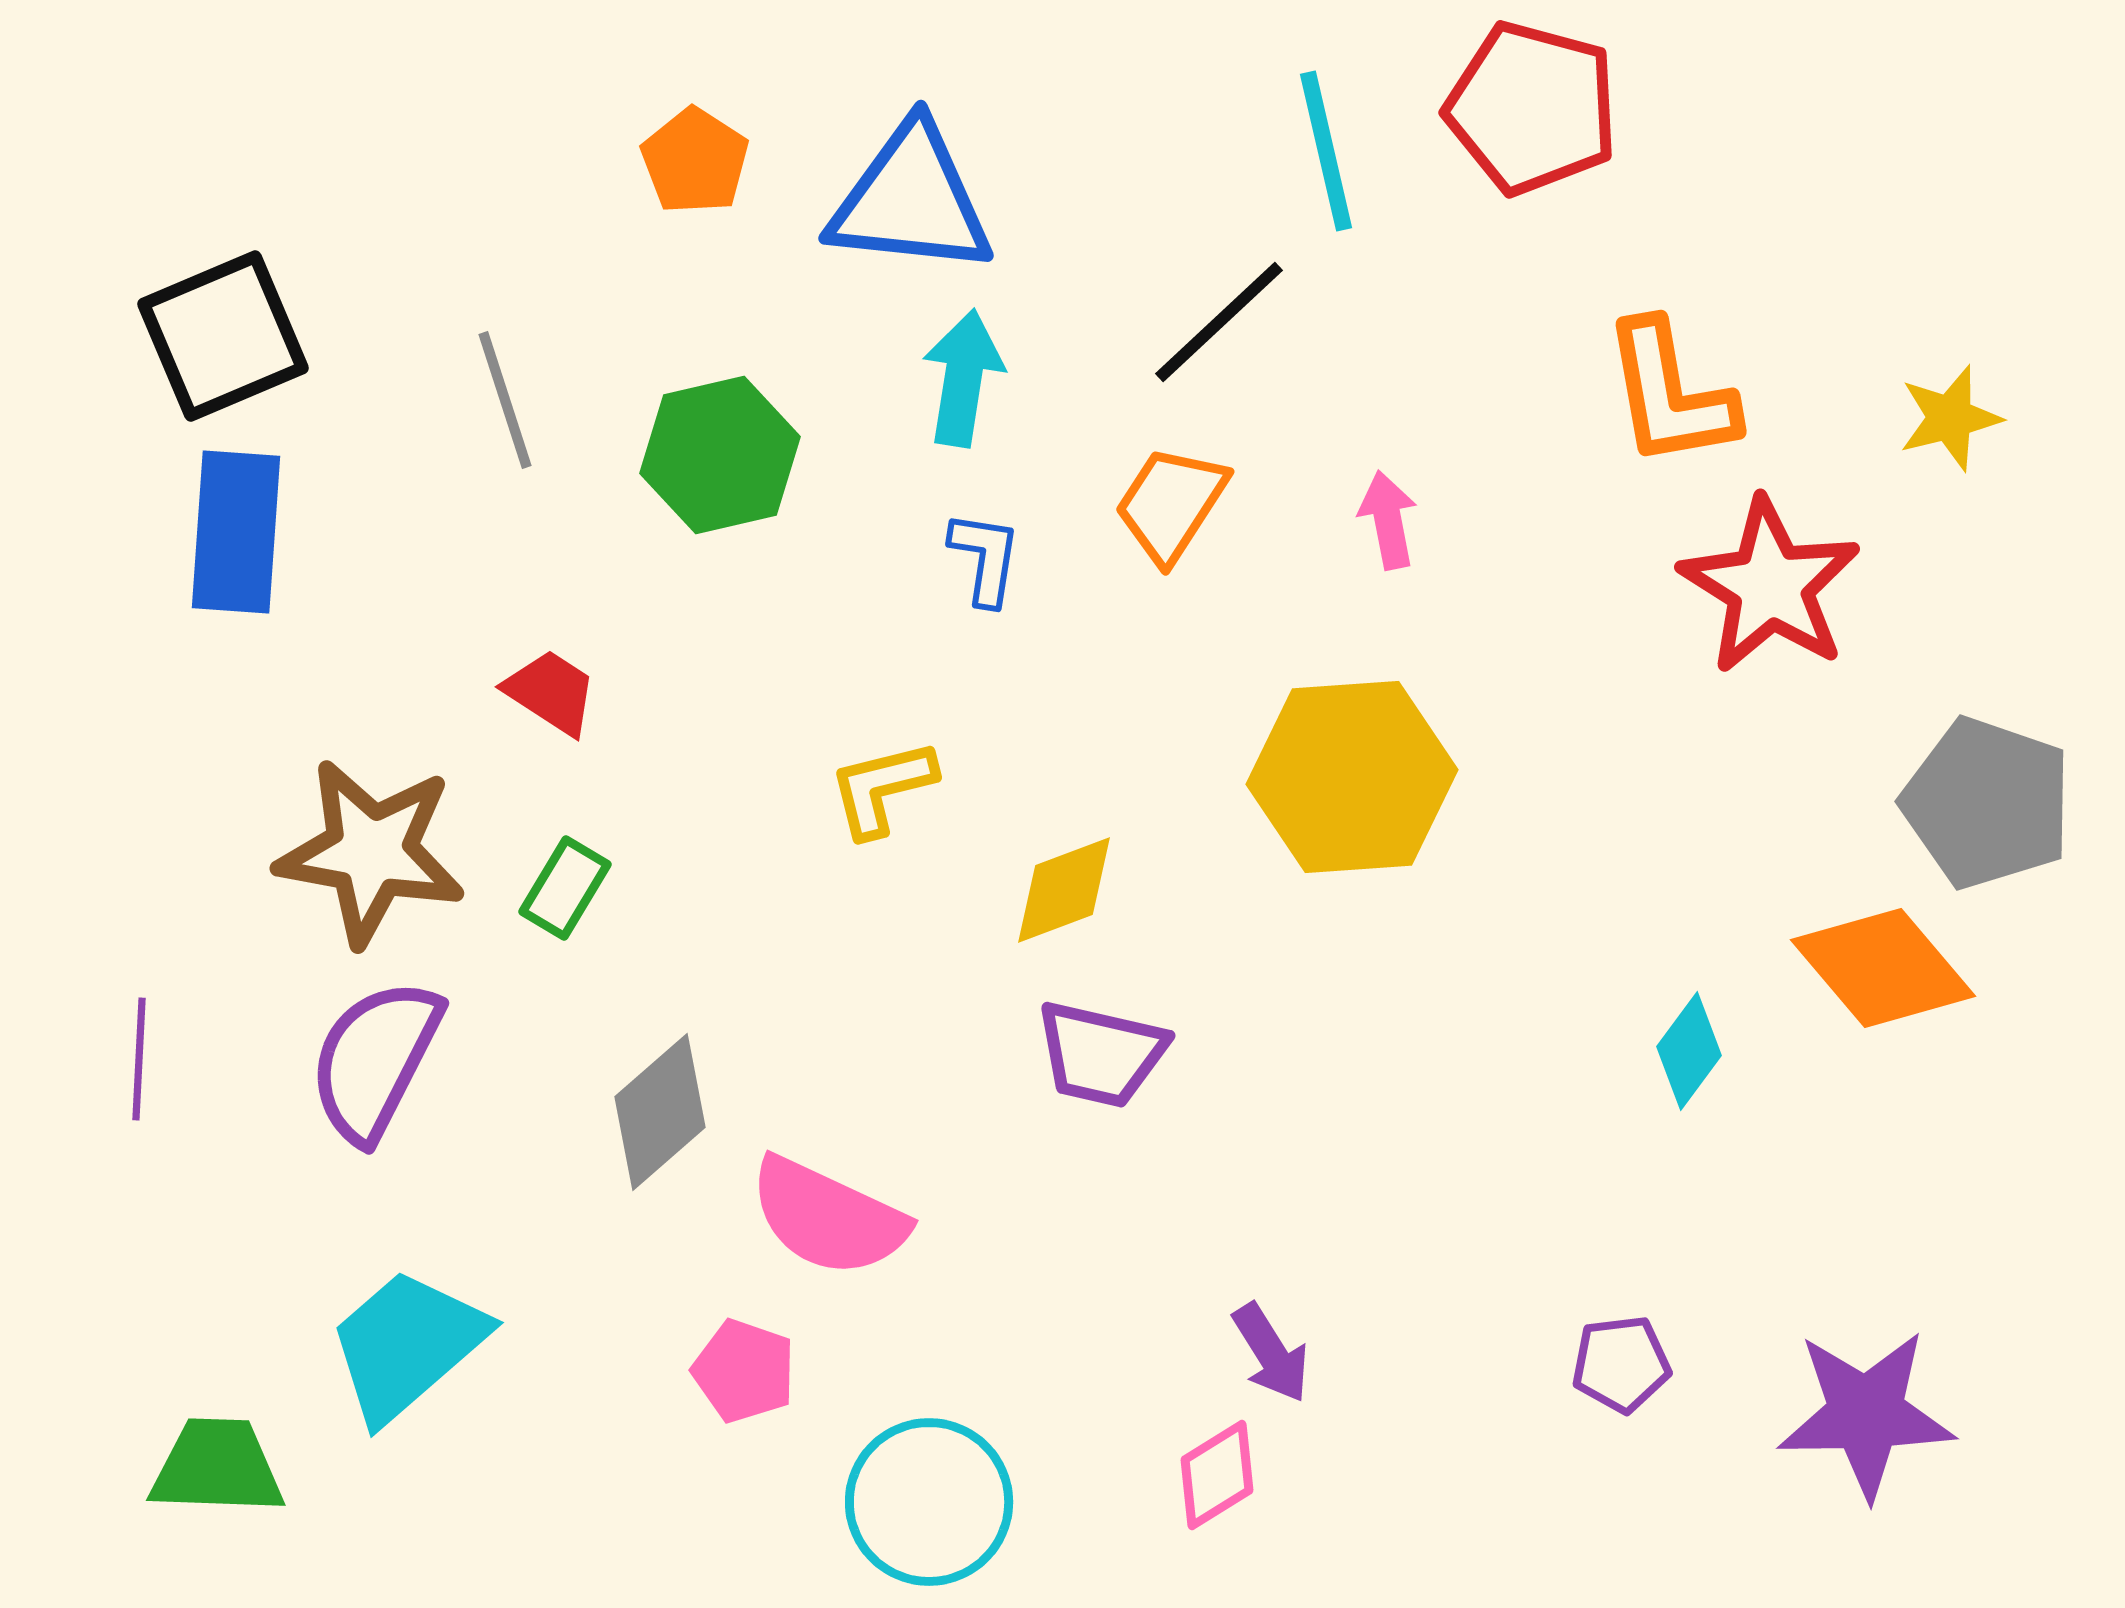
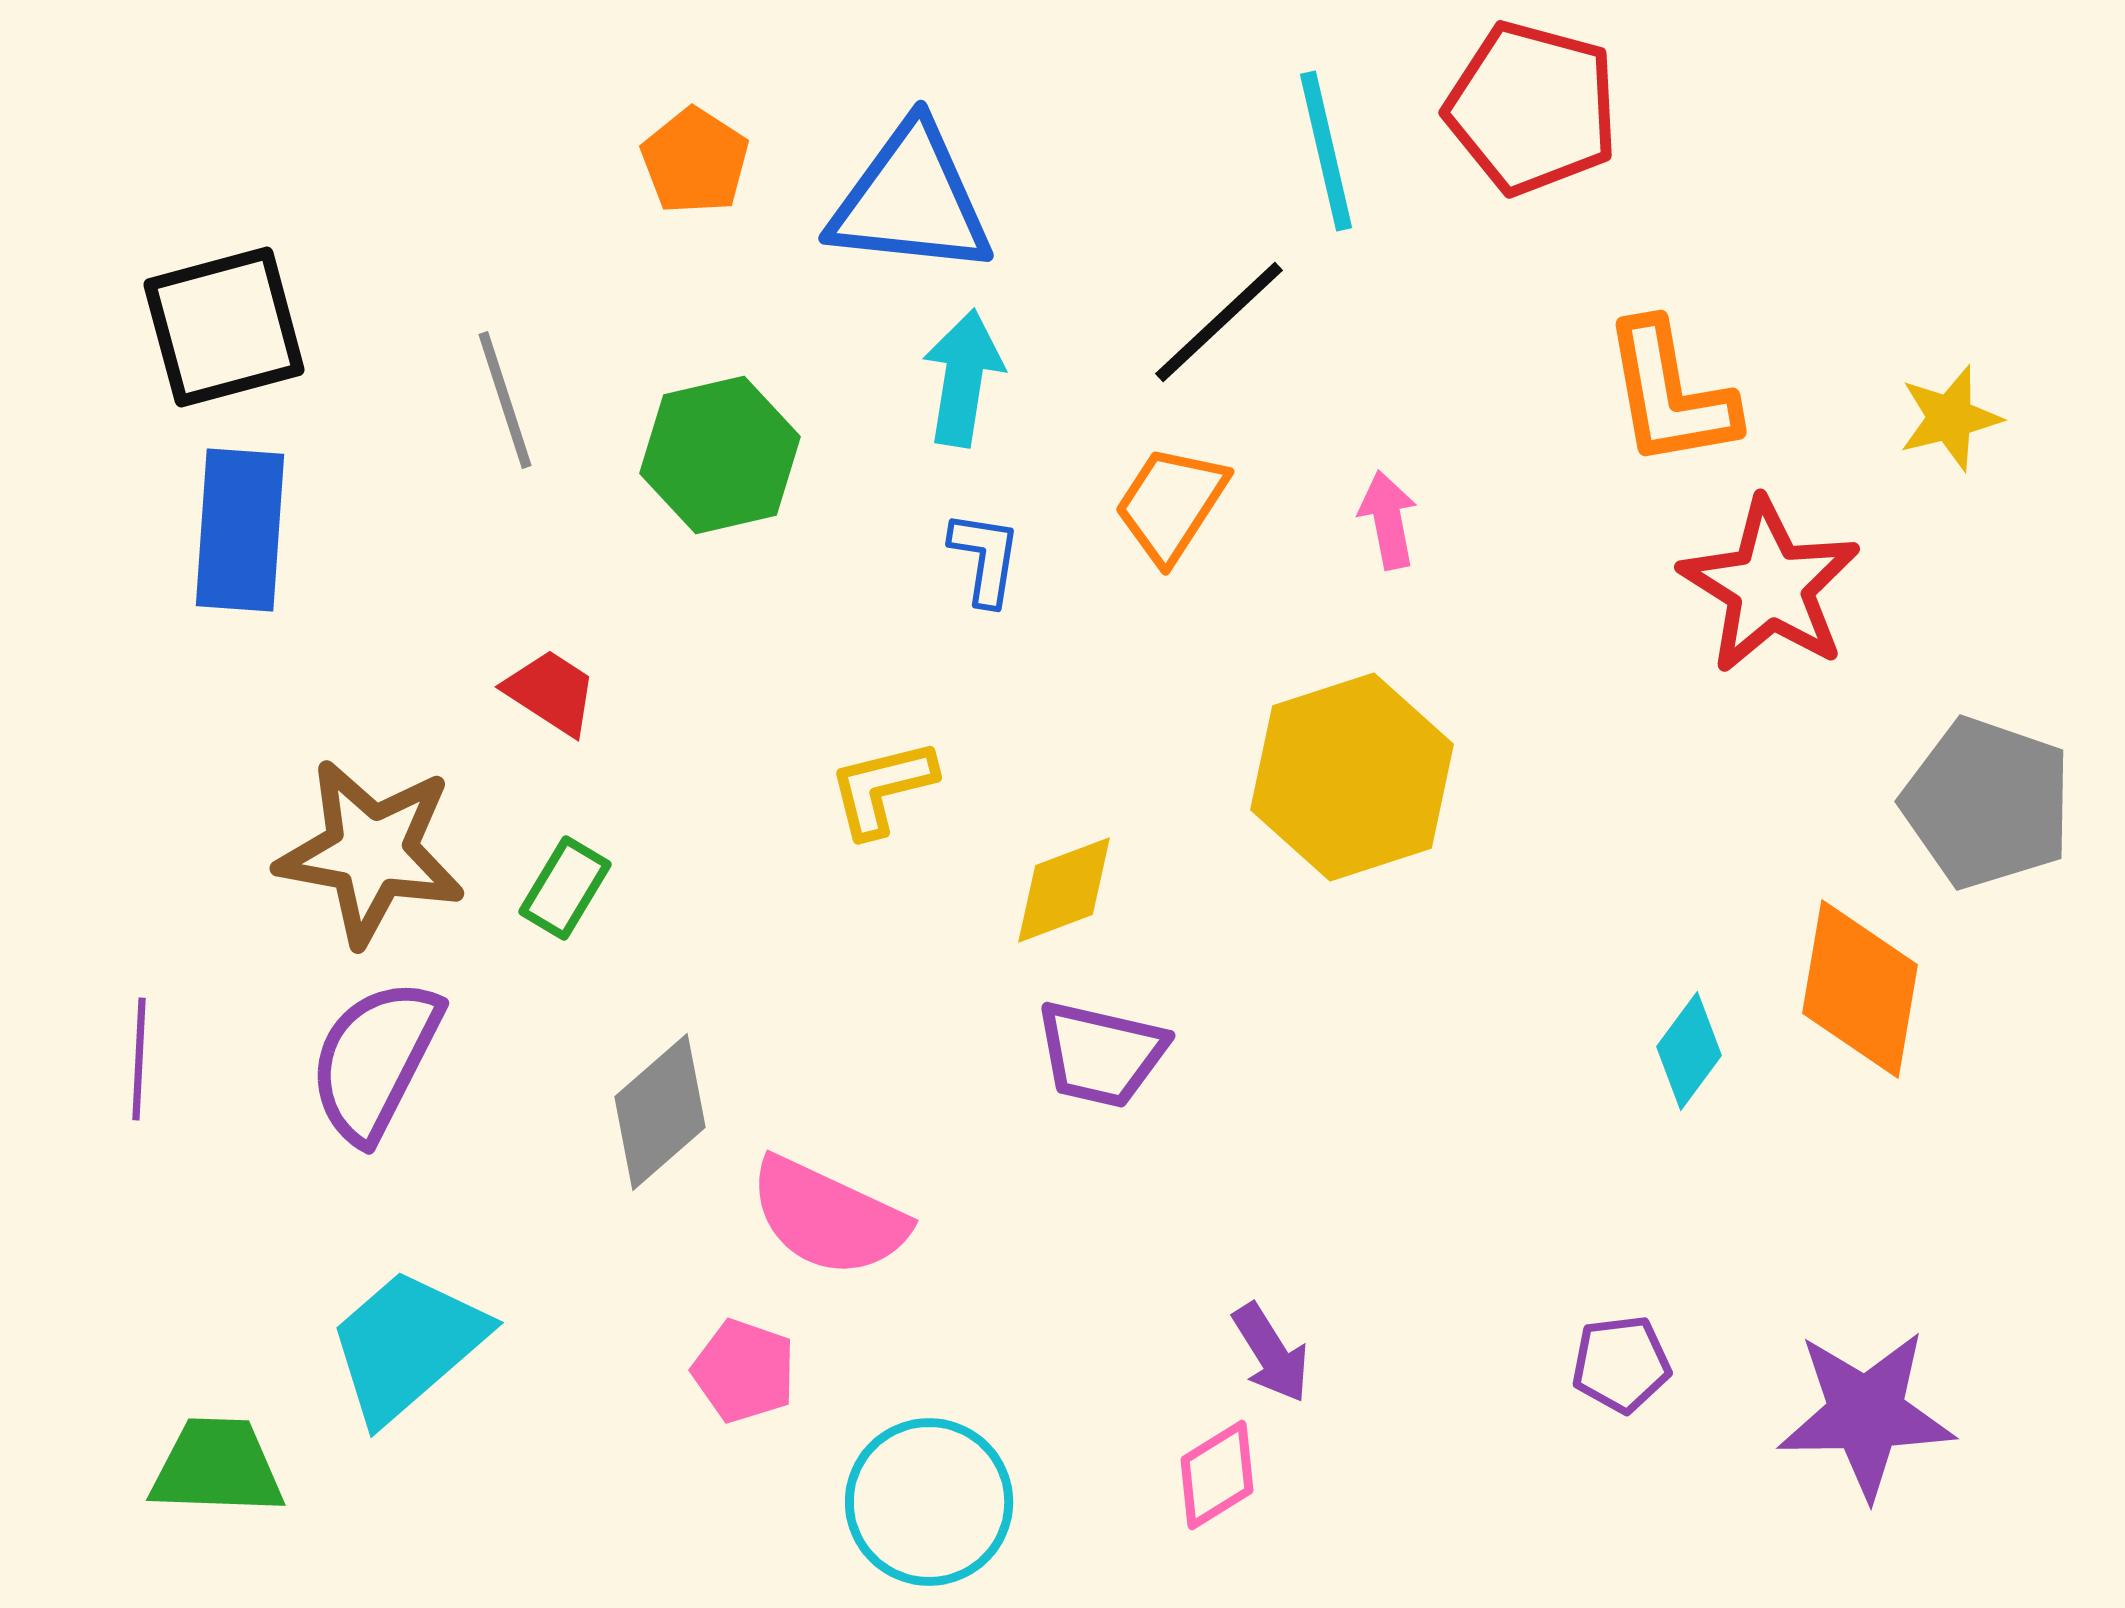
black square: moved 1 px right, 9 px up; rotated 8 degrees clockwise
blue rectangle: moved 4 px right, 2 px up
yellow hexagon: rotated 14 degrees counterclockwise
orange diamond: moved 23 px left, 21 px down; rotated 50 degrees clockwise
